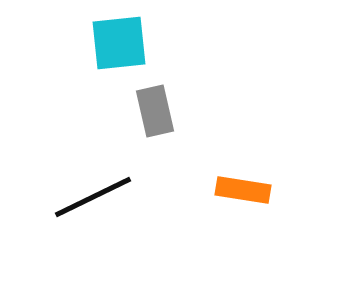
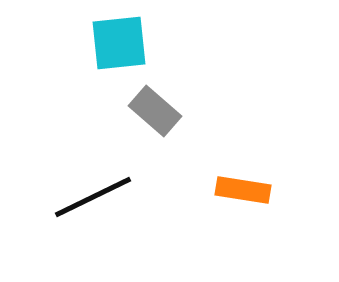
gray rectangle: rotated 36 degrees counterclockwise
